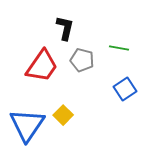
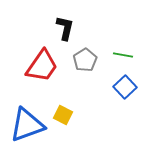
green line: moved 4 px right, 7 px down
gray pentagon: moved 3 px right; rotated 25 degrees clockwise
blue square: moved 2 px up; rotated 10 degrees counterclockwise
yellow square: rotated 18 degrees counterclockwise
blue triangle: rotated 36 degrees clockwise
